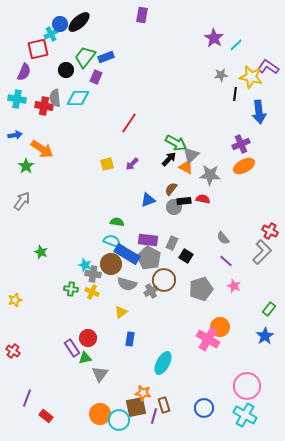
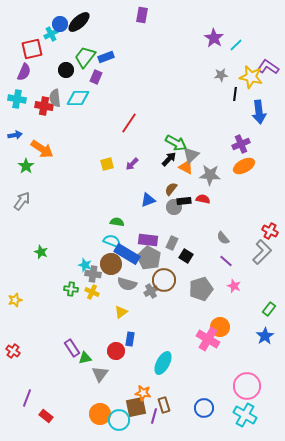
red square at (38, 49): moved 6 px left
red circle at (88, 338): moved 28 px right, 13 px down
